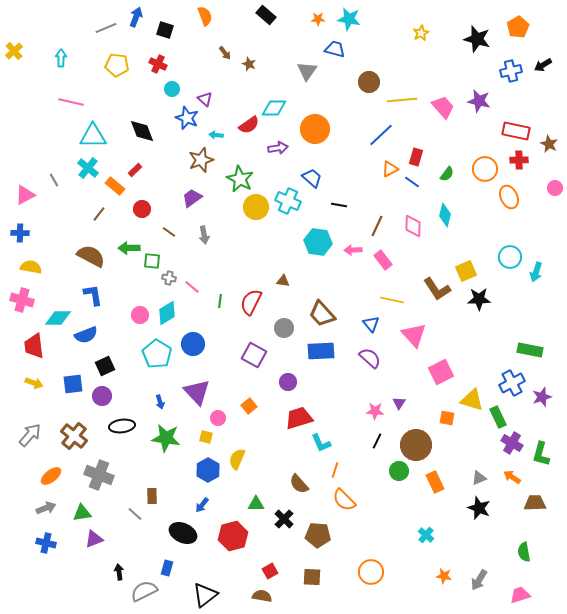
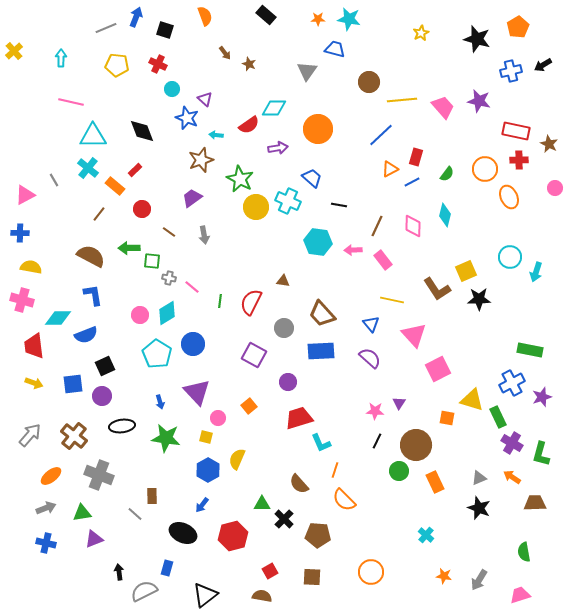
orange circle at (315, 129): moved 3 px right
blue line at (412, 182): rotated 63 degrees counterclockwise
pink square at (441, 372): moved 3 px left, 3 px up
green triangle at (256, 504): moved 6 px right
